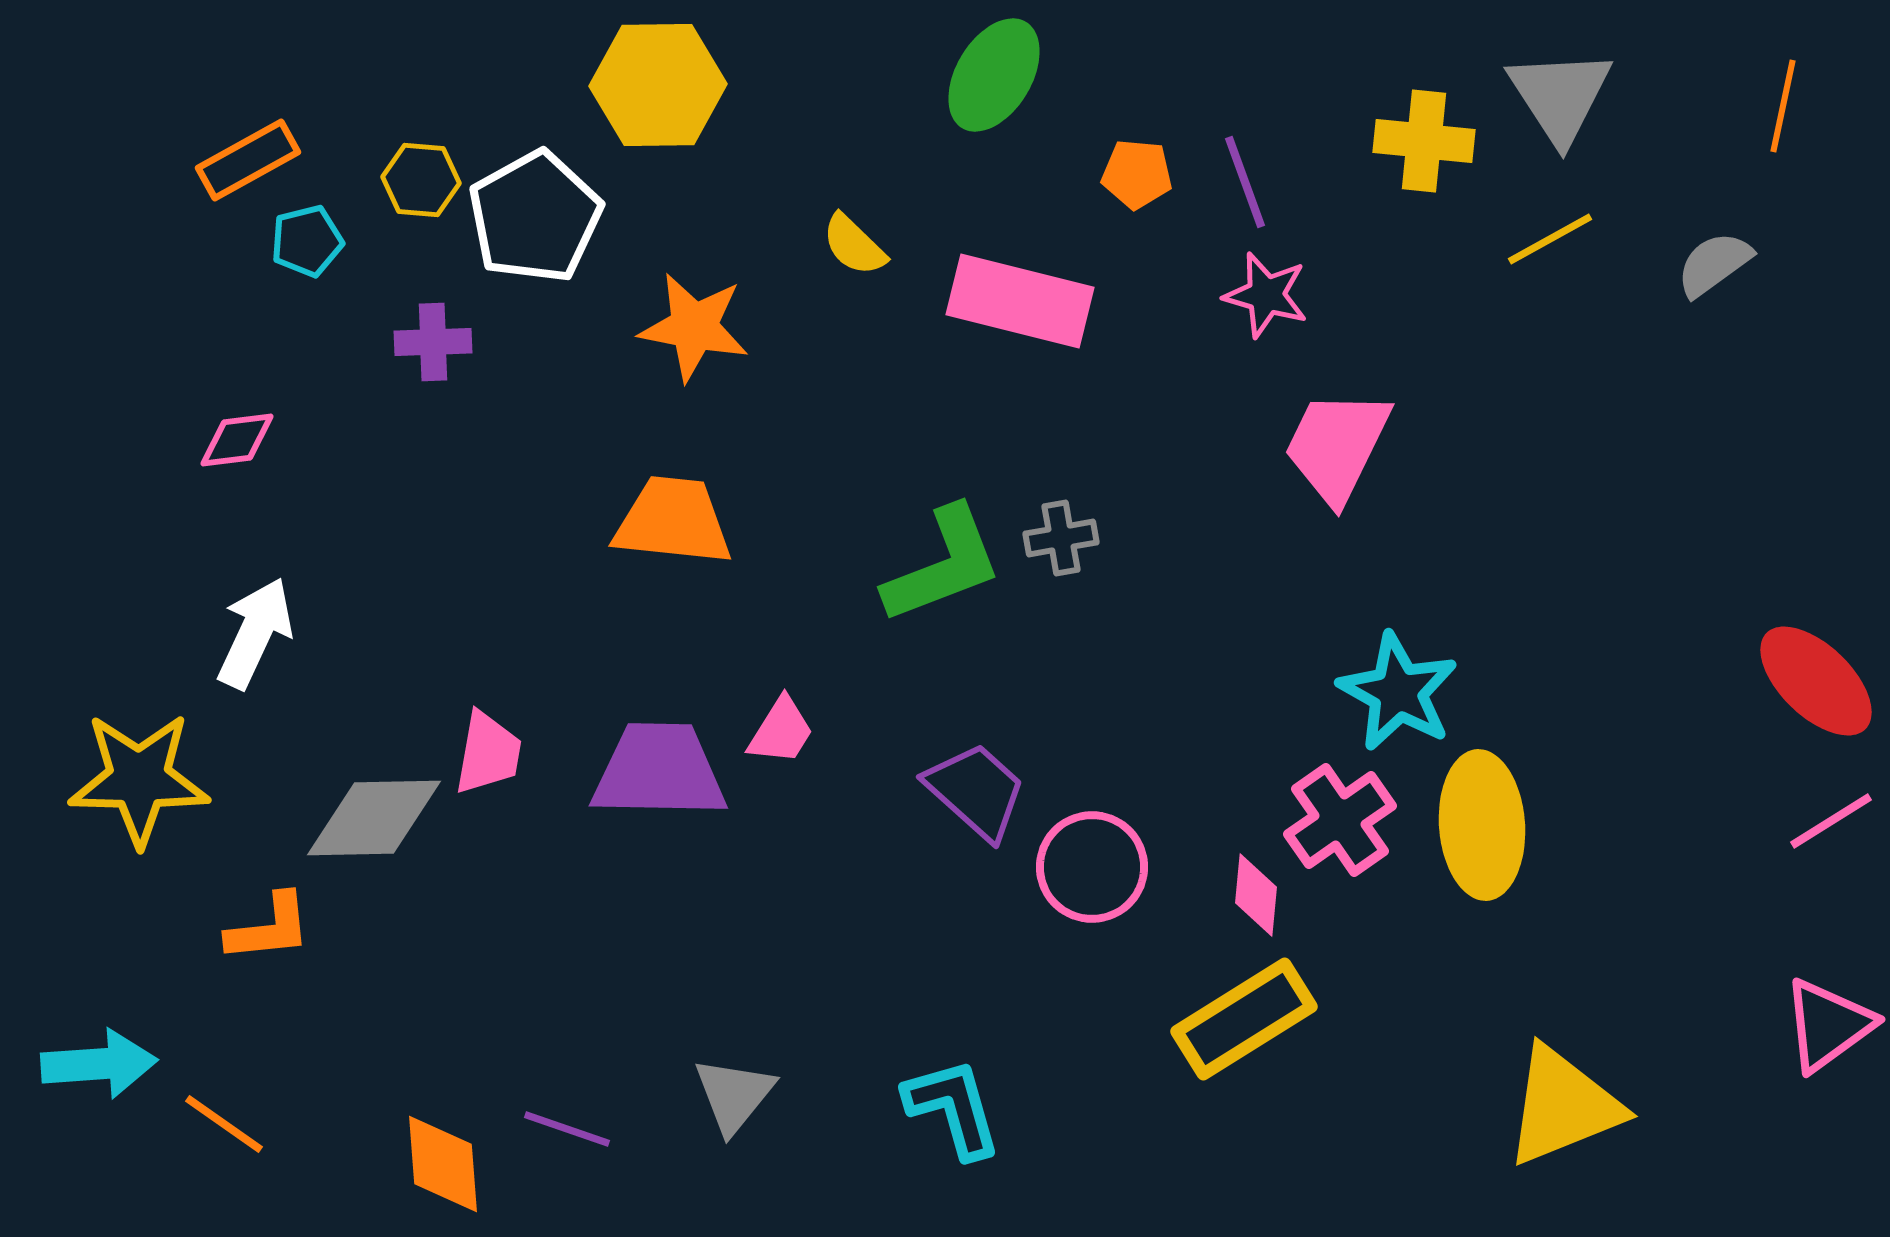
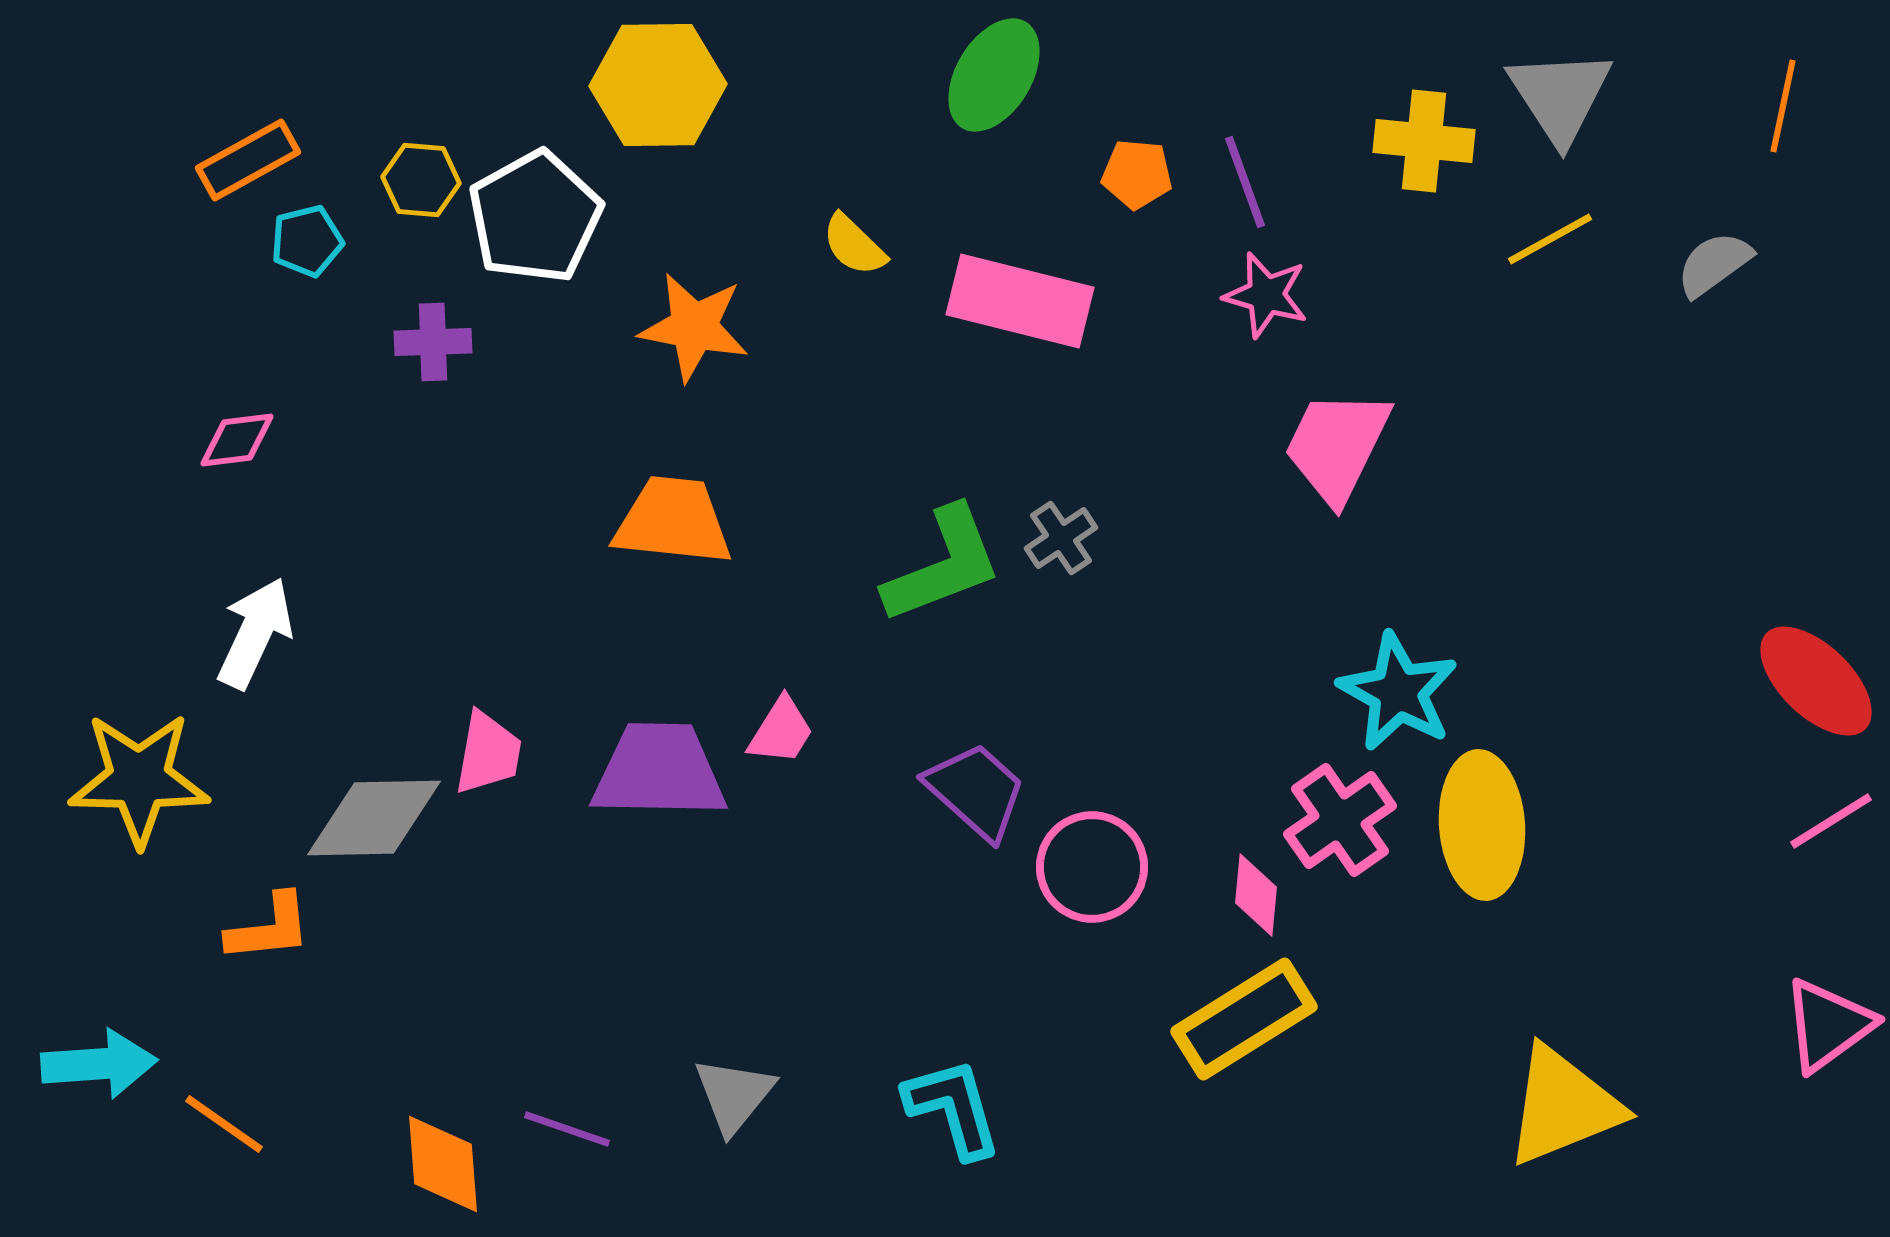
gray cross at (1061, 538): rotated 24 degrees counterclockwise
